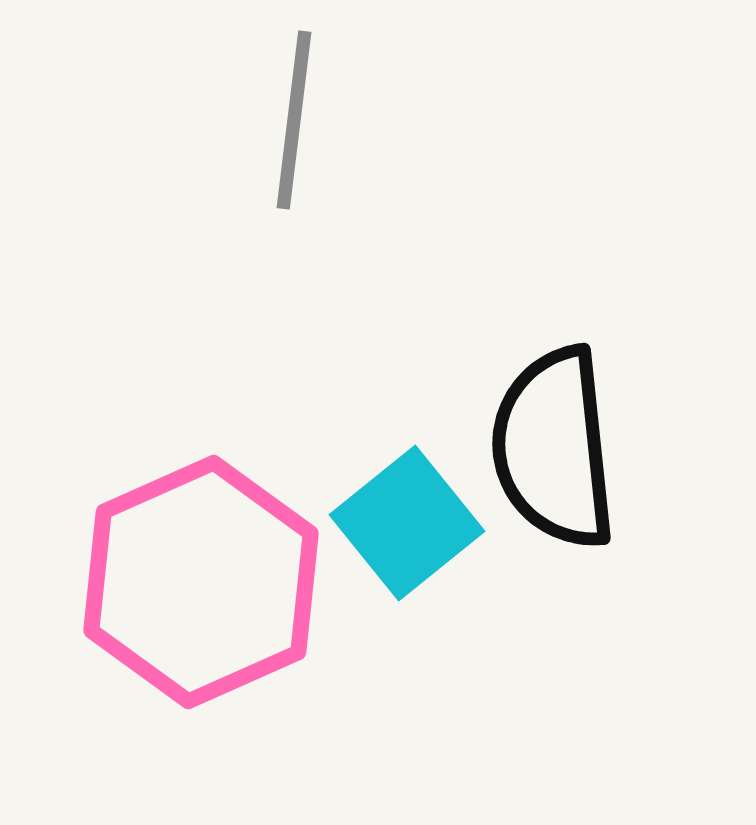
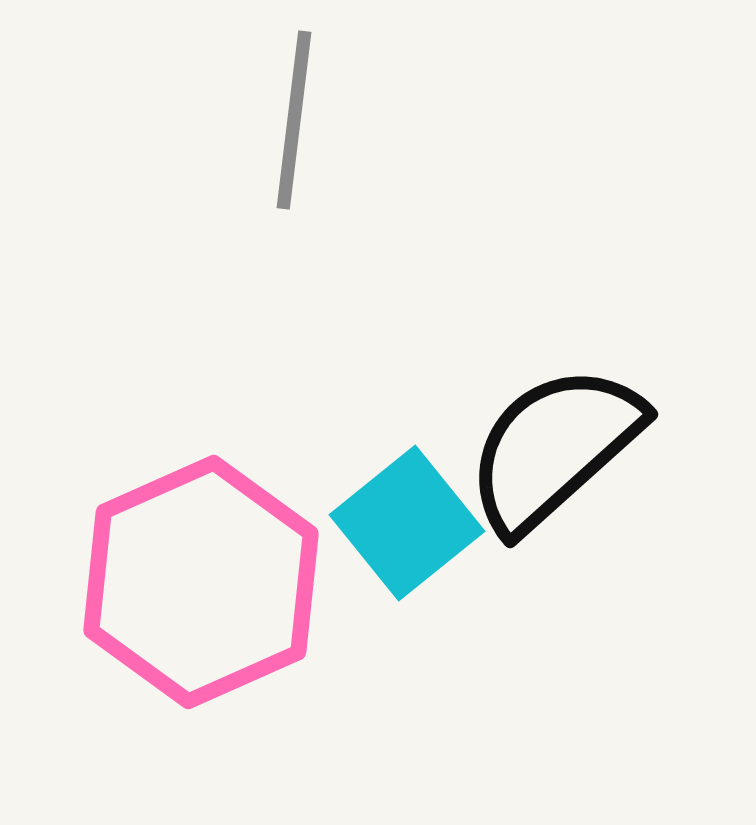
black semicircle: rotated 54 degrees clockwise
